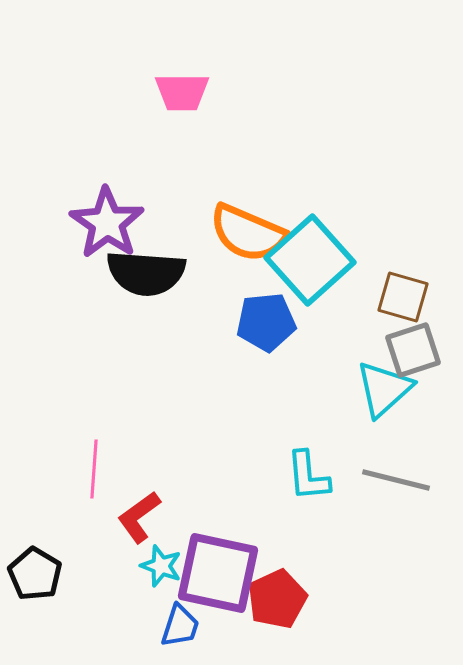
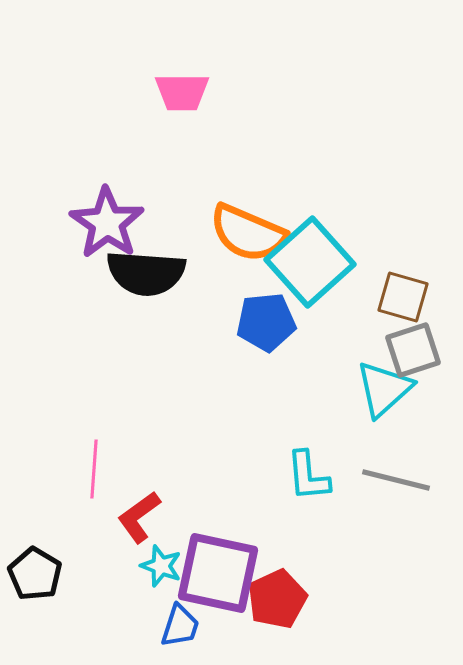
cyan square: moved 2 px down
